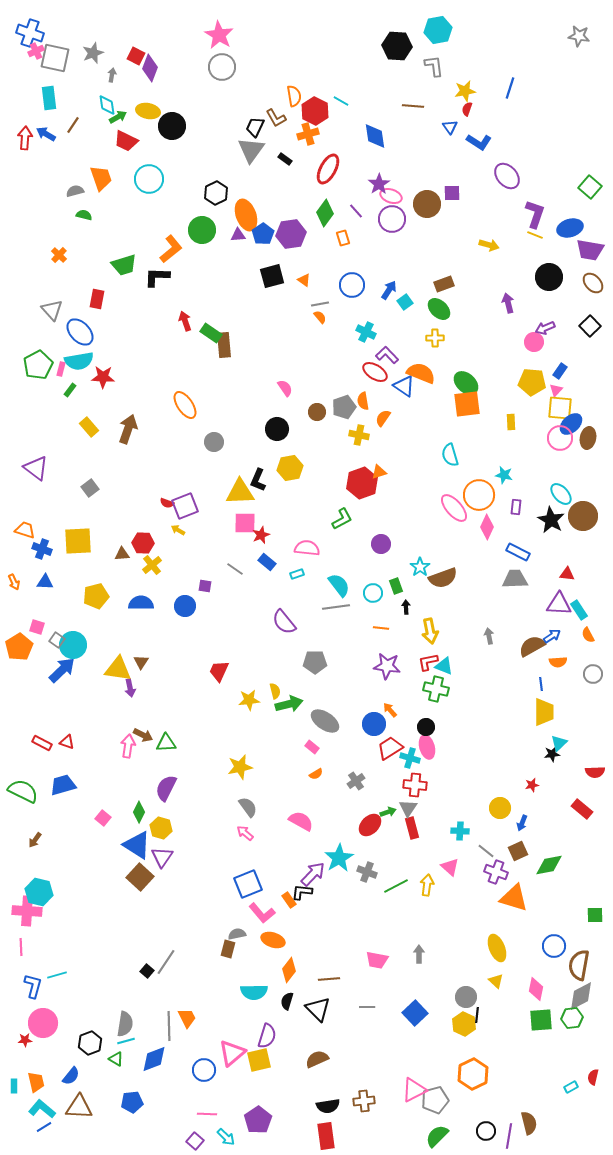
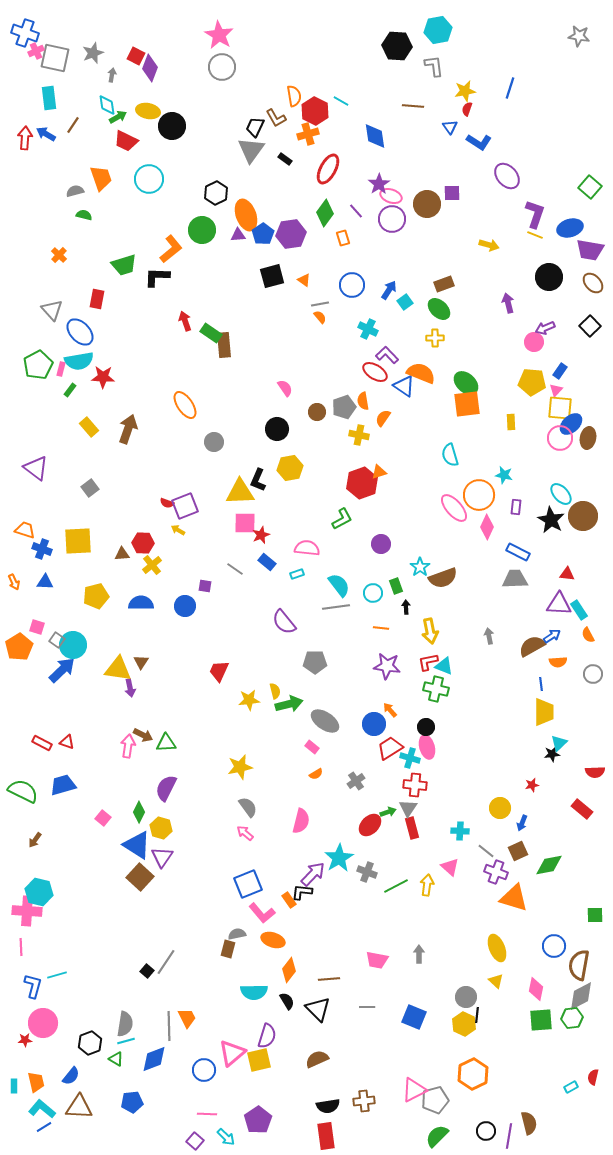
blue cross at (30, 33): moved 5 px left
cyan cross at (366, 332): moved 2 px right, 3 px up
pink semicircle at (301, 821): rotated 75 degrees clockwise
black semicircle at (287, 1001): rotated 132 degrees clockwise
blue square at (415, 1013): moved 1 px left, 4 px down; rotated 25 degrees counterclockwise
